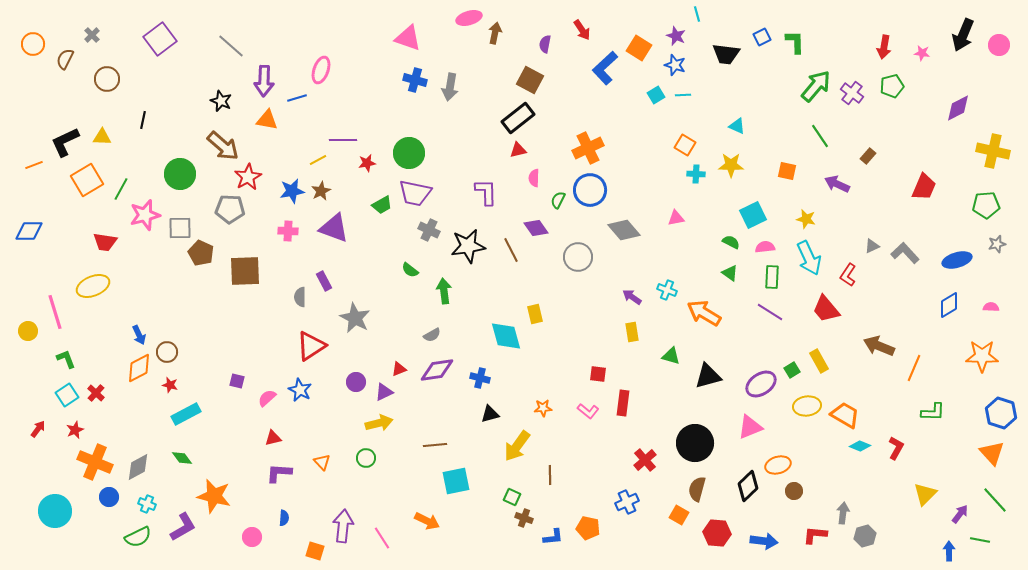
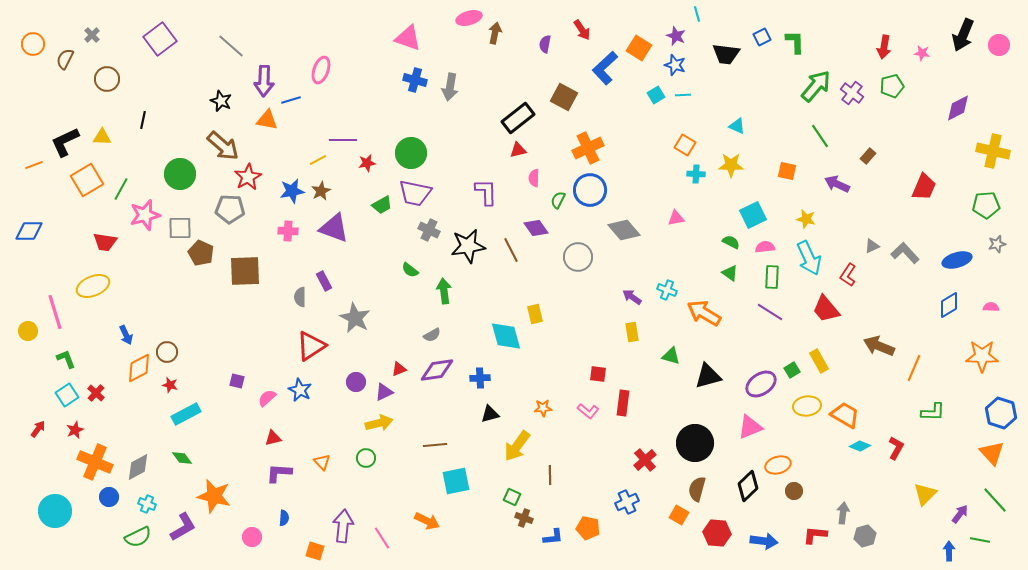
brown square at (530, 80): moved 34 px right, 17 px down
blue line at (297, 98): moved 6 px left, 2 px down
green circle at (409, 153): moved 2 px right
blue arrow at (139, 335): moved 13 px left
blue cross at (480, 378): rotated 18 degrees counterclockwise
